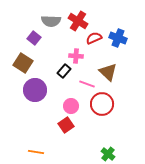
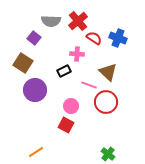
red cross: rotated 18 degrees clockwise
red semicircle: rotated 56 degrees clockwise
pink cross: moved 1 px right, 2 px up
black rectangle: rotated 24 degrees clockwise
pink line: moved 2 px right, 1 px down
red circle: moved 4 px right, 2 px up
red square: rotated 28 degrees counterclockwise
orange line: rotated 42 degrees counterclockwise
